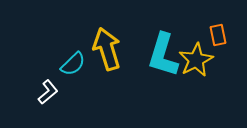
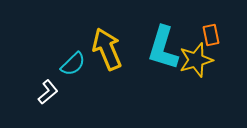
orange rectangle: moved 7 px left
yellow arrow: rotated 6 degrees counterclockwise
cyan L-shape: moved 7 px up
yellow star: rotated 12 degrees clockwise
